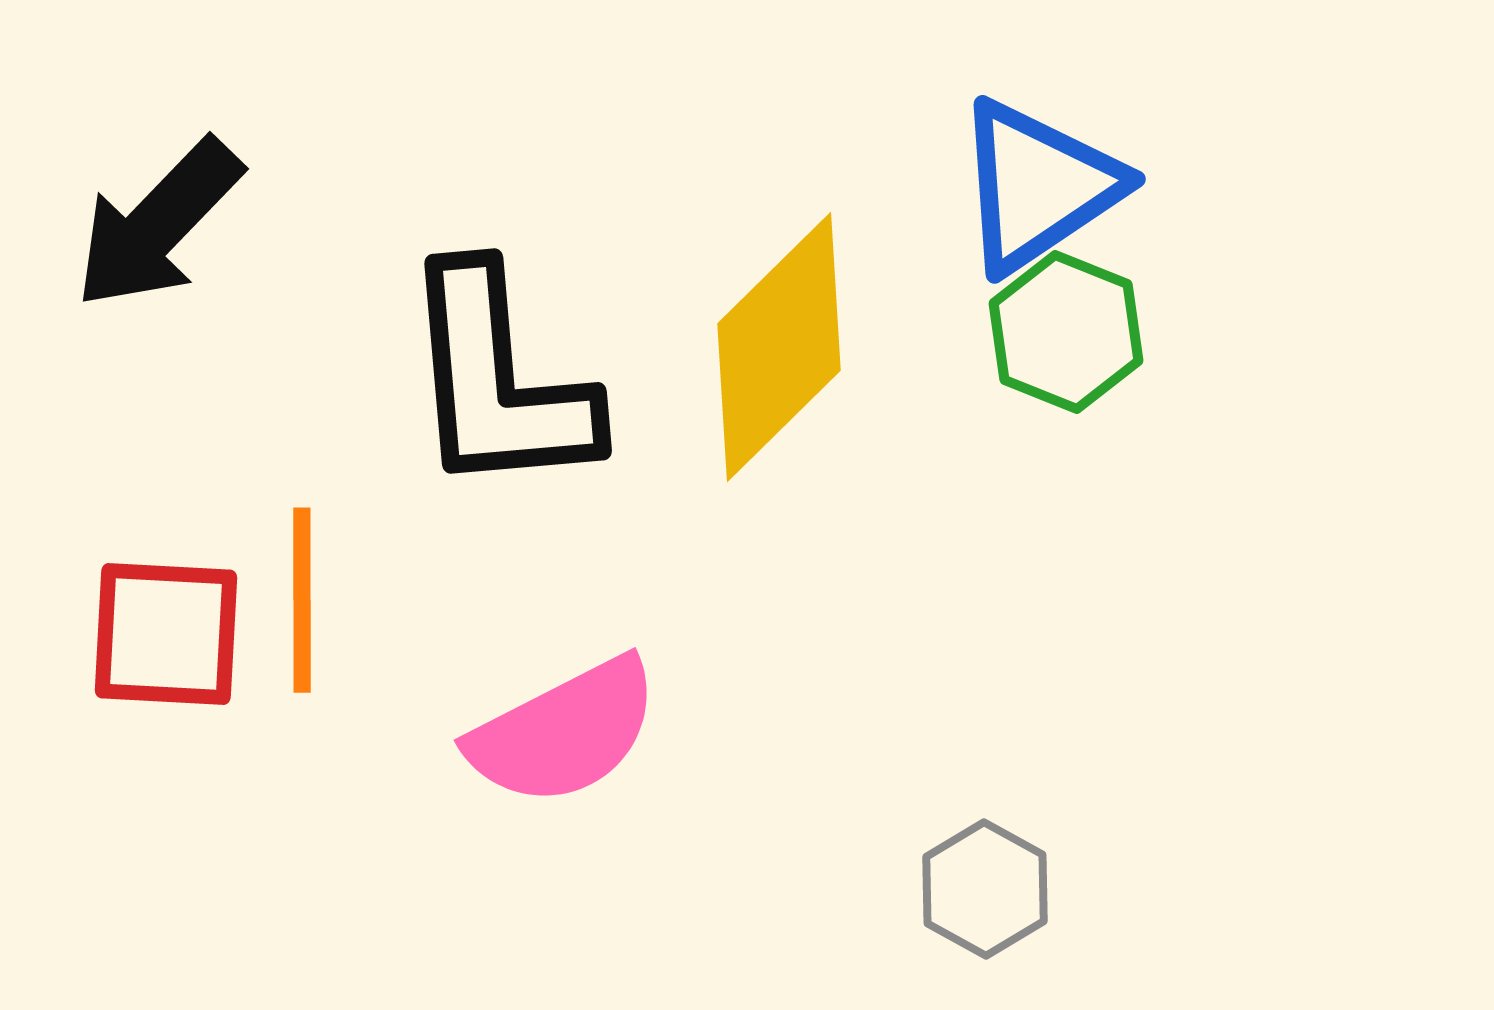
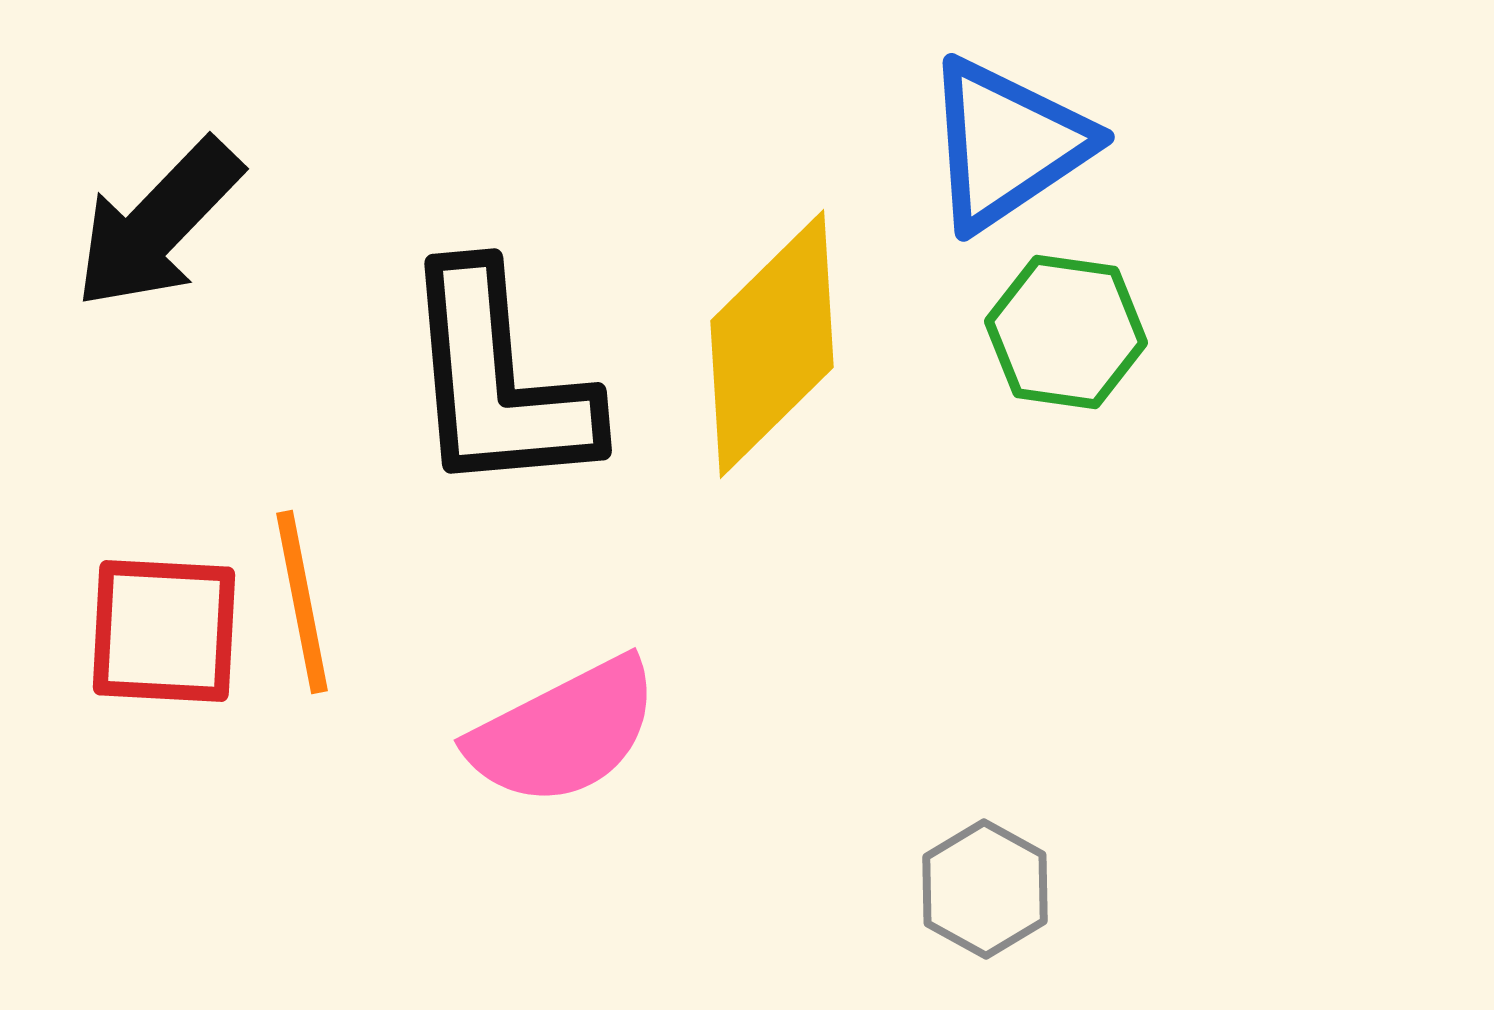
blue triangle: moved 31 px left, 42 px up
green hexagon: rotated 14 degrees counterclockwise
yellow diamond: moved 7 px left, 3 px up
orange line: moved 2 px down; rotated 11 degrees counterclockwise
red square: moved 2 px left, 3 px up
